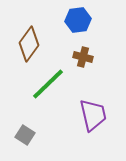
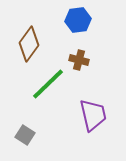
brown cross: moved 4 px left, 3 px down
